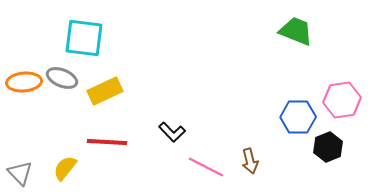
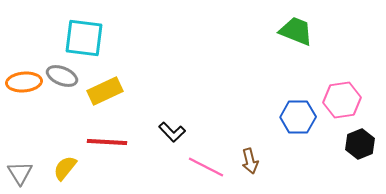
gray ellipse: moved 2 px up
black hexagon: moved 32 px right, 3 px up
gray triangle: rotated 12 degrees clockwise
